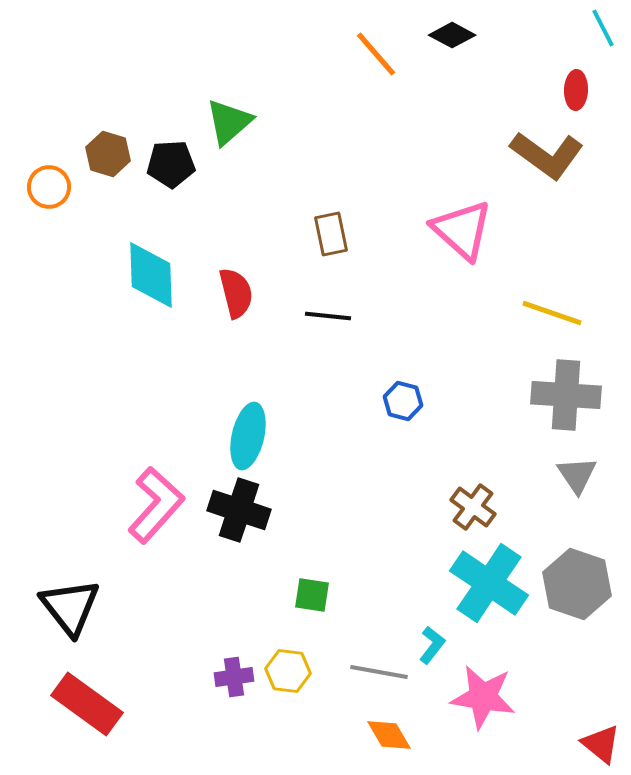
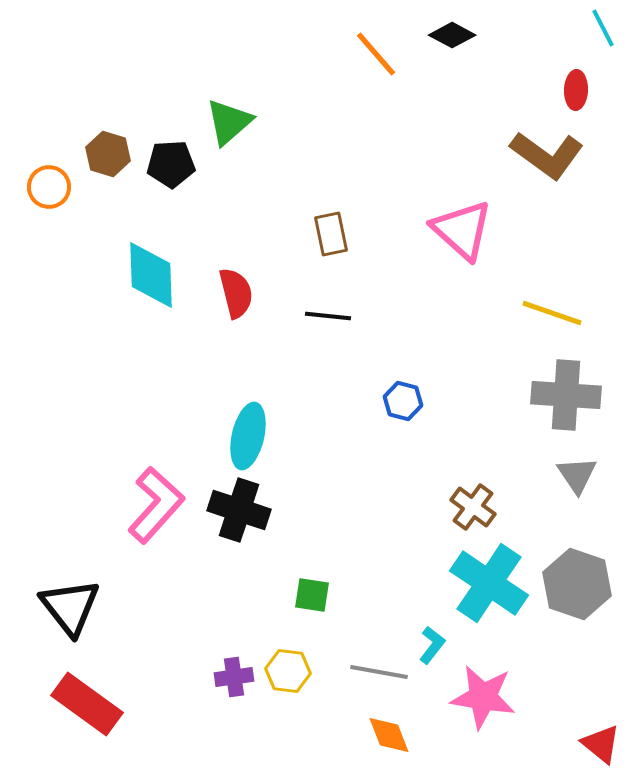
orange diamond: rotated 9 degrees clockwise
